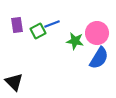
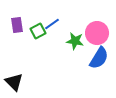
blue line: rotated 14 degrees counterclockwise
